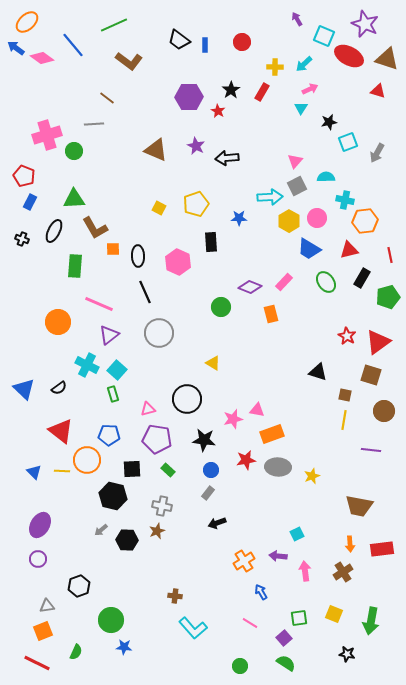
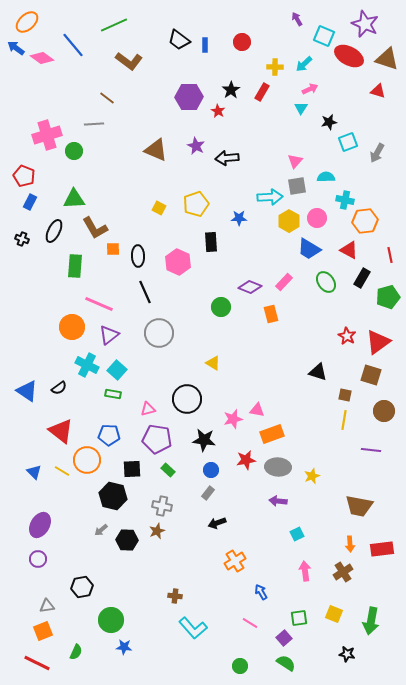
gray square at (297, 186): rotated 18 degrees clockwise
red triangle at (349, 250): rotated 42 degrees clockwise
orange circle at (58, 322): moved 14 px right, 5 px down
blue triangle at (24, 389): moved 3 px right, 2 px down; rotated 10 degrees counterclockwise
green rectangle at (113, 394): rotated 63 degrees counterclockwise
yellow line at (62, 471): rotated 28 degrees clockwise
purple arrow at (278, 556): moved 55 px up
orange cross at (244, 561): moved 9 px left
black hexagon at (79, 586): moved 3 px right, 1 px down; rotated 10 degrees clockwise
